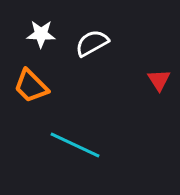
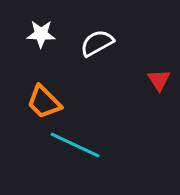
white semicircle: moved 5 px right
orange trapezoid: moved 13 px right, 16 px down
